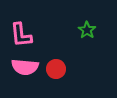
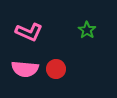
pink L-shape: moved 8 px right, 3 px up; rotated 60 degrees counterclockwise
pink semicircle: moved 2 px down
